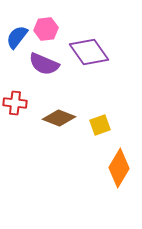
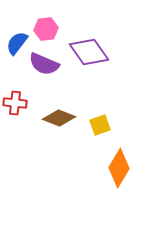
blue semicircle: moved 6 px down
